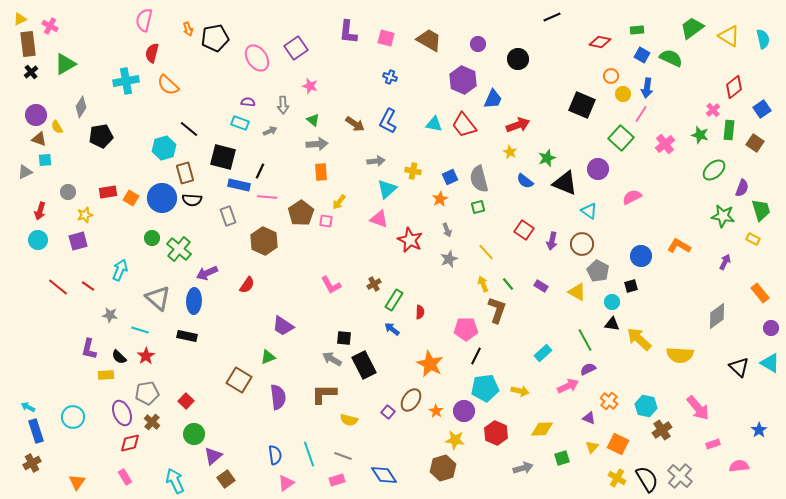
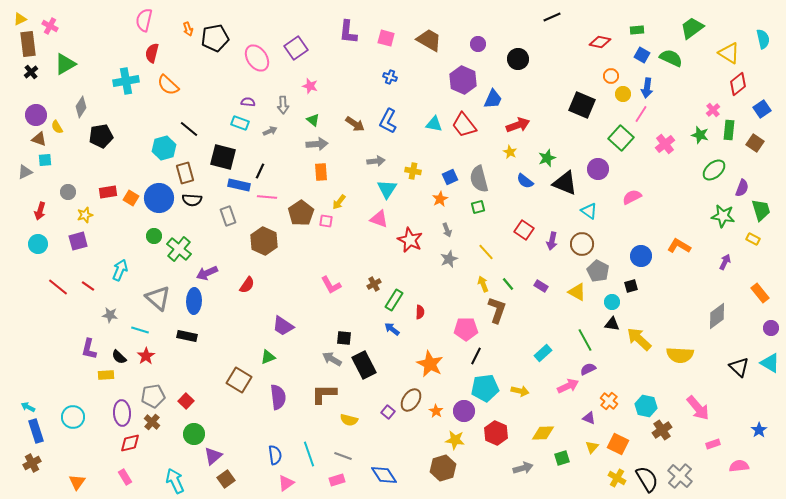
yellow triangle at (729, 36): moved 17 px down
red diamond at (734, 87): moved 4 px right, 3 px up
cyan triangle at (387, 189): rotated 15 degrees counterclockwise
blue circle at (162, 198): moved 3 px left
green circle at (152, 238): moved 2 px right, 2 px up
cyan circle at (38, 240): moved 4 px down
gray pentagon at (147, 393): moved 6 px right, 3 px down
purple ellipse at (122, 413): rotated 20 degrees clockwise
yellow diamond at (542, 429): moved 1 px right, 4 px down
